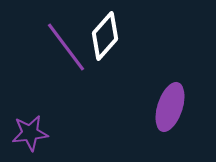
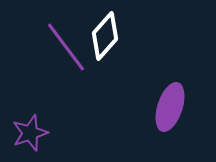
purple star: rotated 12 degrees counterclockwise
